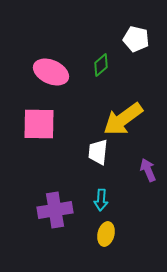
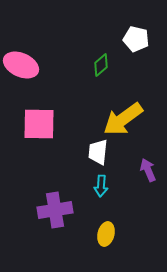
pink ellipse: moved 30 px left, 7 px up
cyan arrow: moved 14 px up
